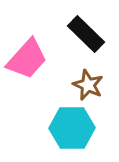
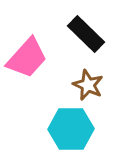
pink trapezoid: moved 1 px up
cyan hexagon: moved 1 px left, 1 px down
